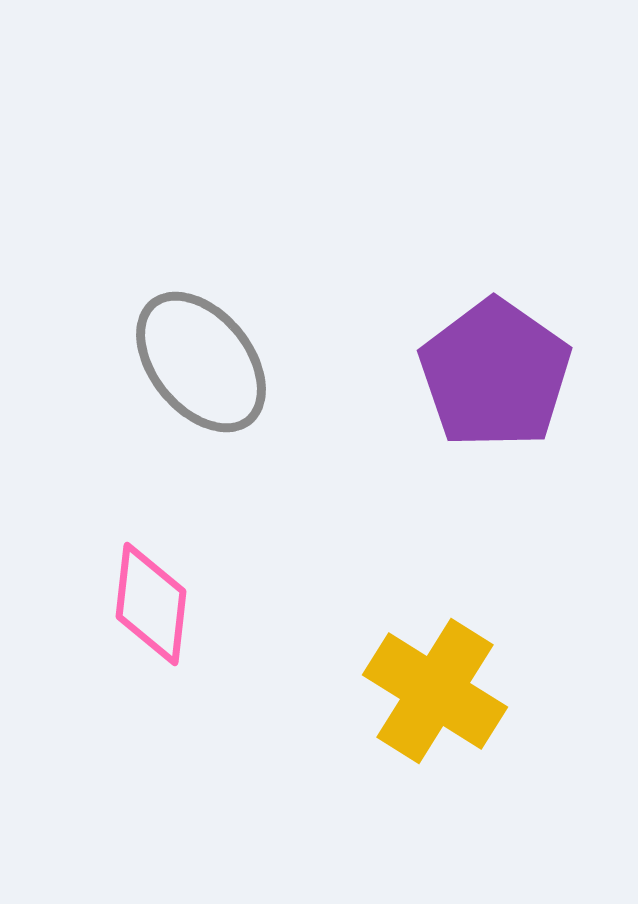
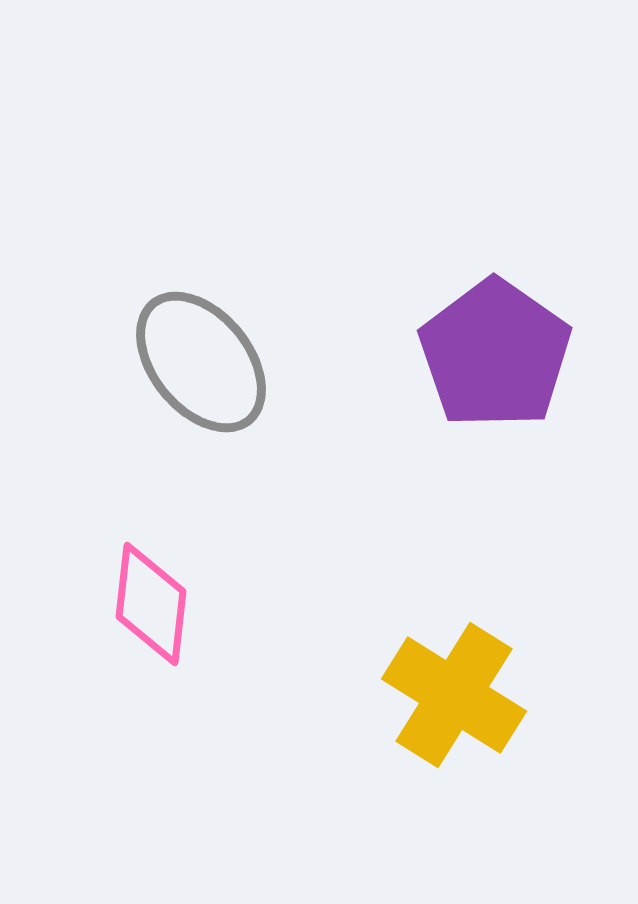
purple pentagon: moved 20 px up
yellow cross: moved 19 px right, 4 px down
